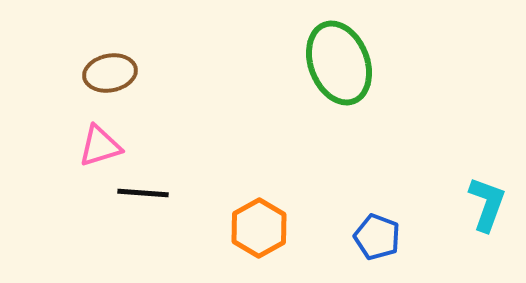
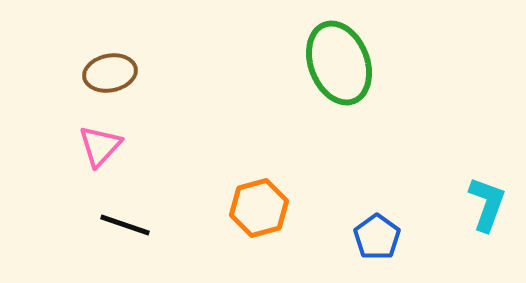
pink triangle: rotated 30 degrees counterclockwise
black line: moved 18 px left, 32 px down; rotated 15 degrees clockwise
orange hexagon: moved 20 px up; rotated 14 degrees clockwise
blue pentagon: rotated 15 degrees clockwise
